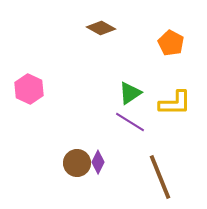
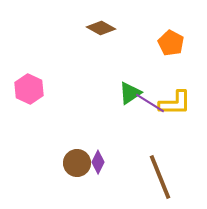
purple line: moved 20 px right, 19 px up
